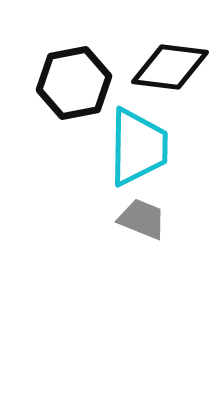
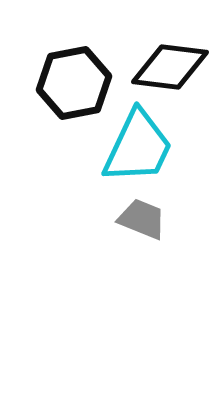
cyan trapezoid: rotated 24 degrees clockwise
